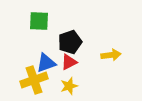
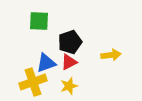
yellow cross: moved 1 px left, 2 px down
